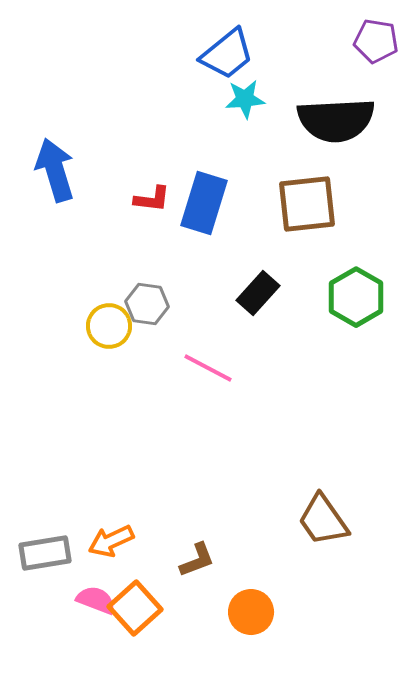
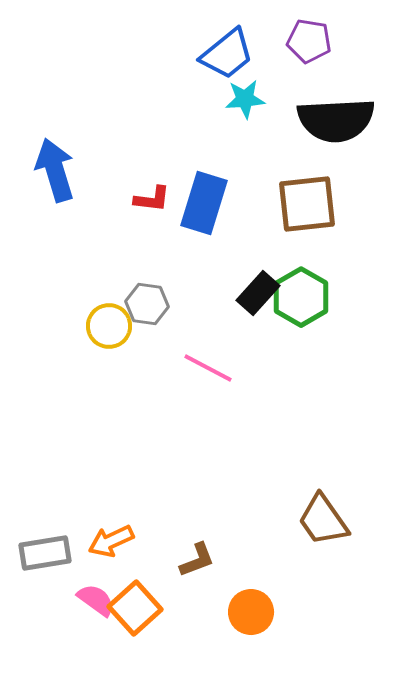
purple pentagon: moved 67 px left
green hexagon: moved 55 px left
pink semicircle: rotated 15 degrees clockwise
